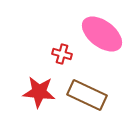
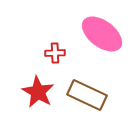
red cross: moved 7 px left, 1 px up; rotated 18 degrees counterclockwise
red star: moved 1 px left; rotated 24 degrees clockwise
